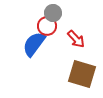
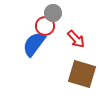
red circle: moved 2 px left
